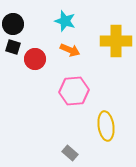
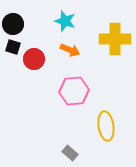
yellow cross: moved 1 px left, 2 px up
red circle: moved 1 px left
